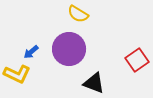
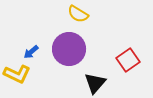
red square: moved 9 px left
black triangle: moved 1 px right; rotated 50 degrees clockwise
